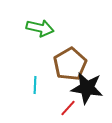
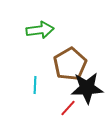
green arrow: moved 2 px down; rotated 20 degrees counterclockwise
black star: rotated 12 degrees counterclockwise
